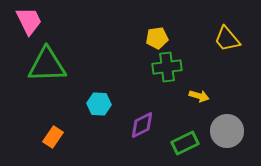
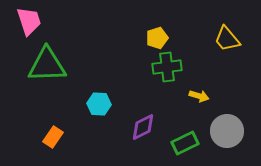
pink trapezoid: rotated 8 degrees clockwise
yellow pentagon: rotated 10 degrees counterclockwise
purple diamond: moved 1 px right, 2 px down
